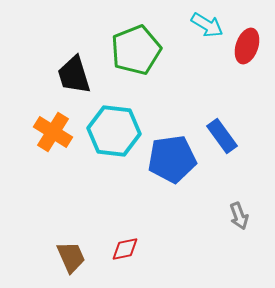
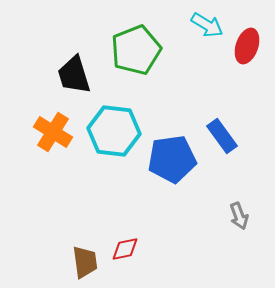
brown trapezoid: moved 14 px right, 5 px down; rotated 16 degrees clockwise
